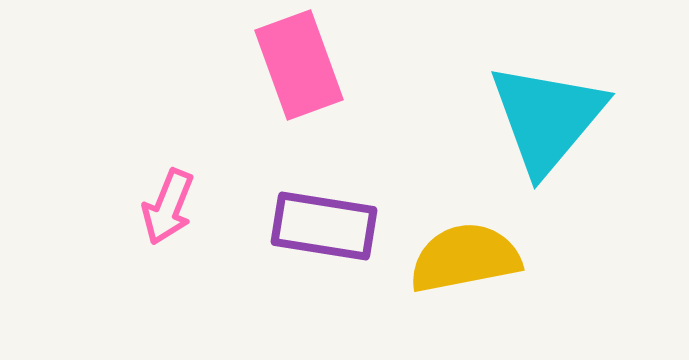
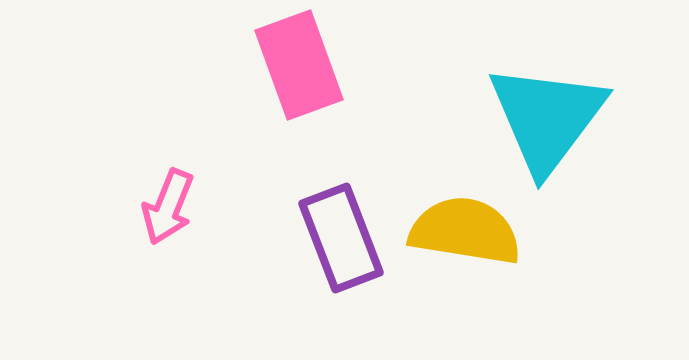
cyan triangle: rotated 3 degrees counterclockwise
purple rectangle: moved 17 px right, 12 px down; rotated 60 degrees clockwise
yellow semicircle: moved 27 px up; rotated 20 degrees clockwise
